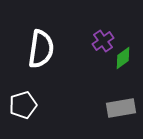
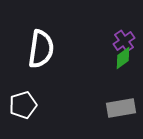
purple cross: moved 21 px right
